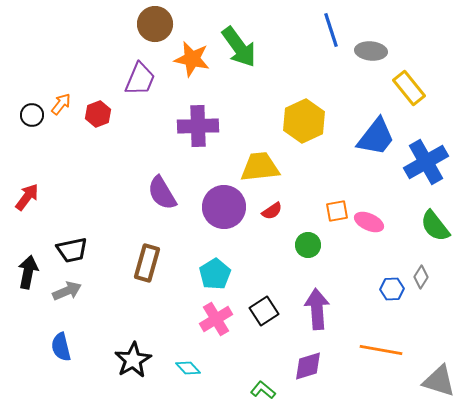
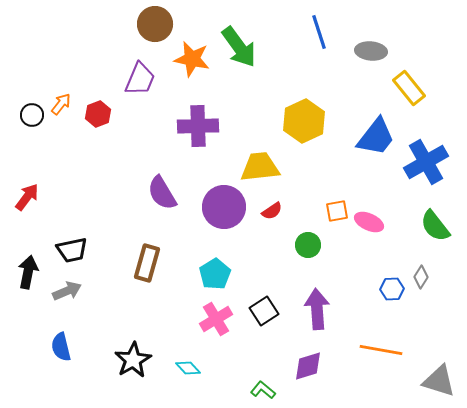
blue line: moved 12 px left, 2 px down
